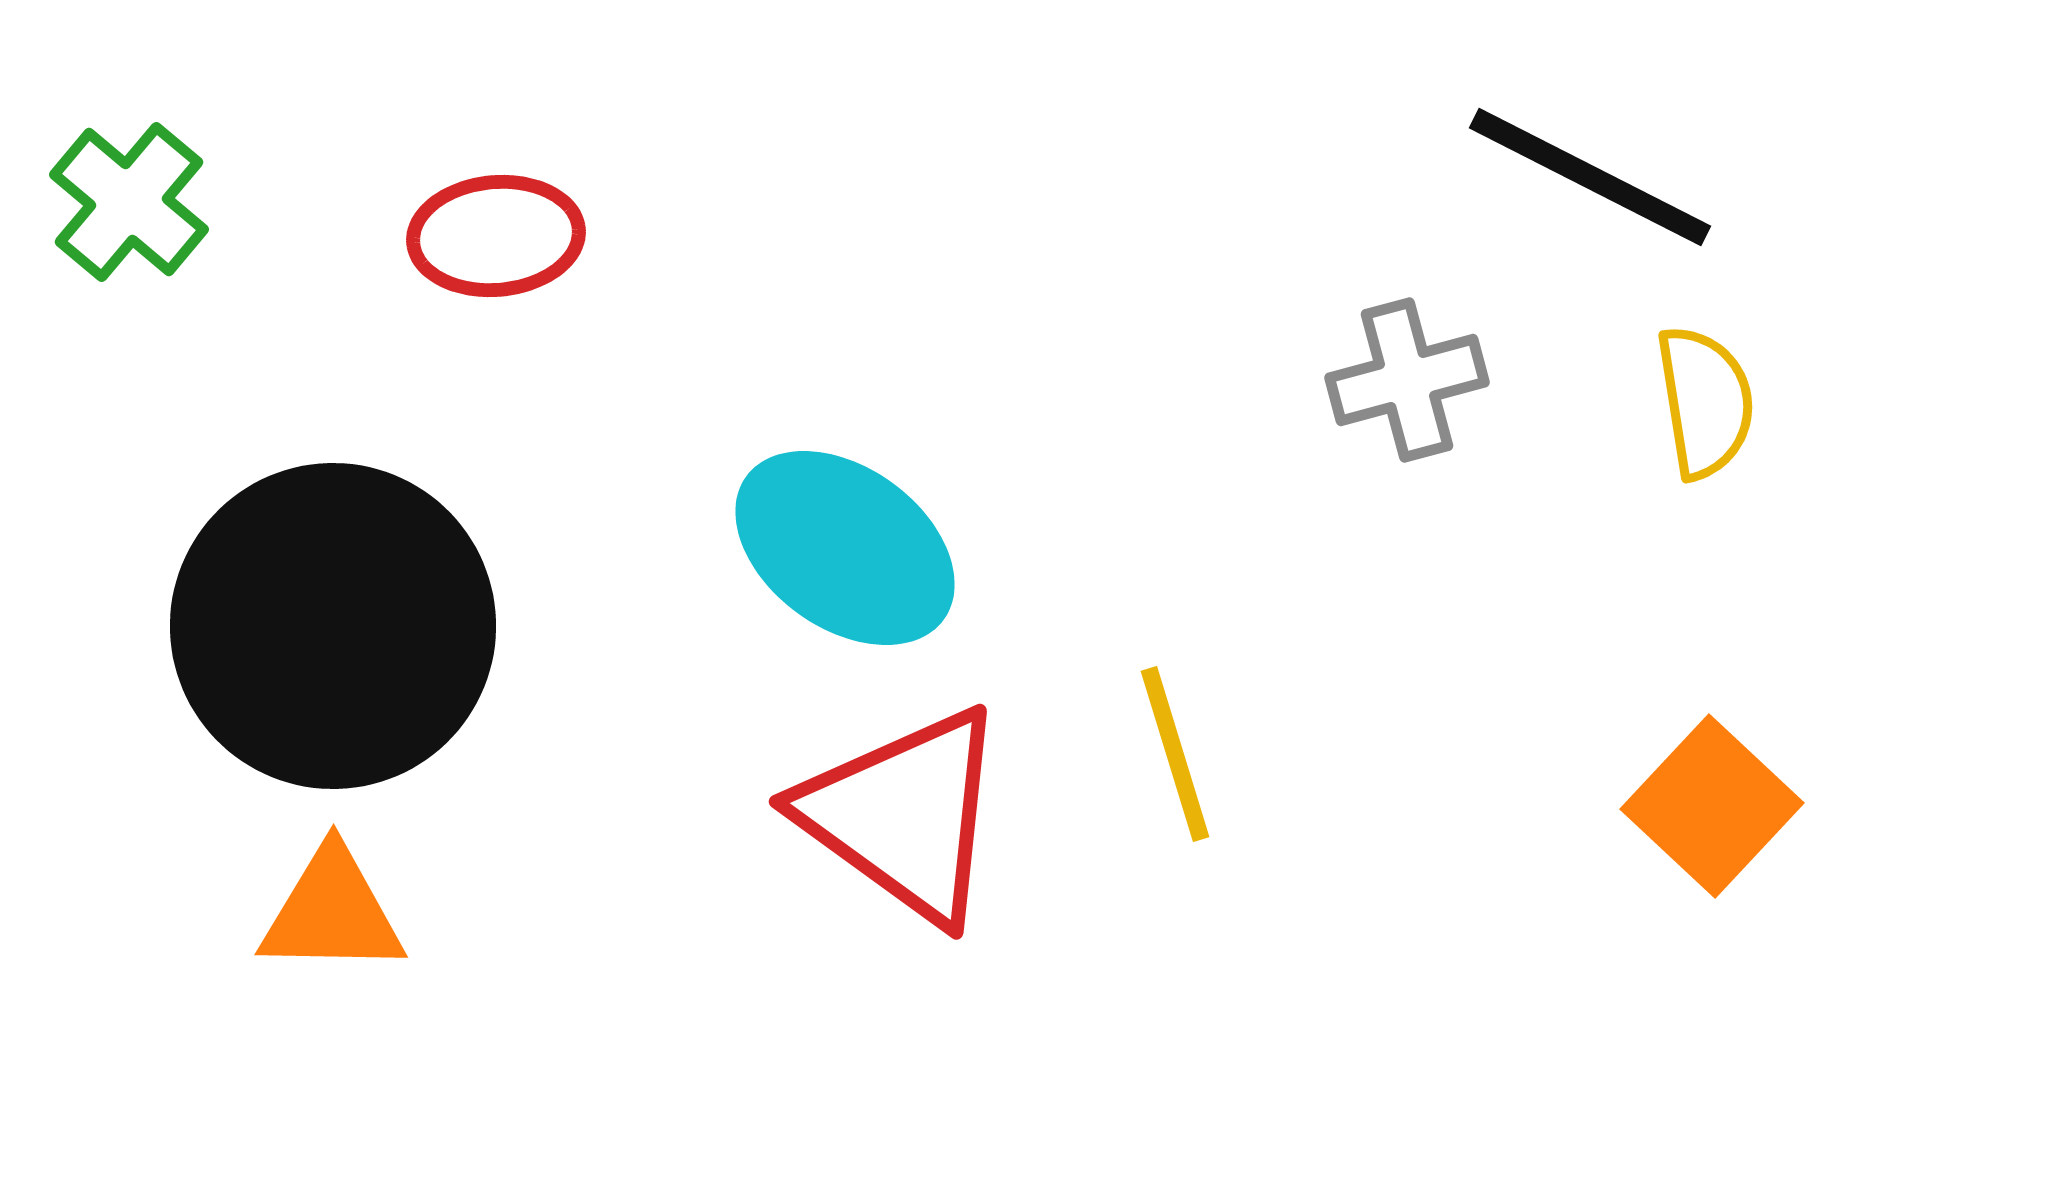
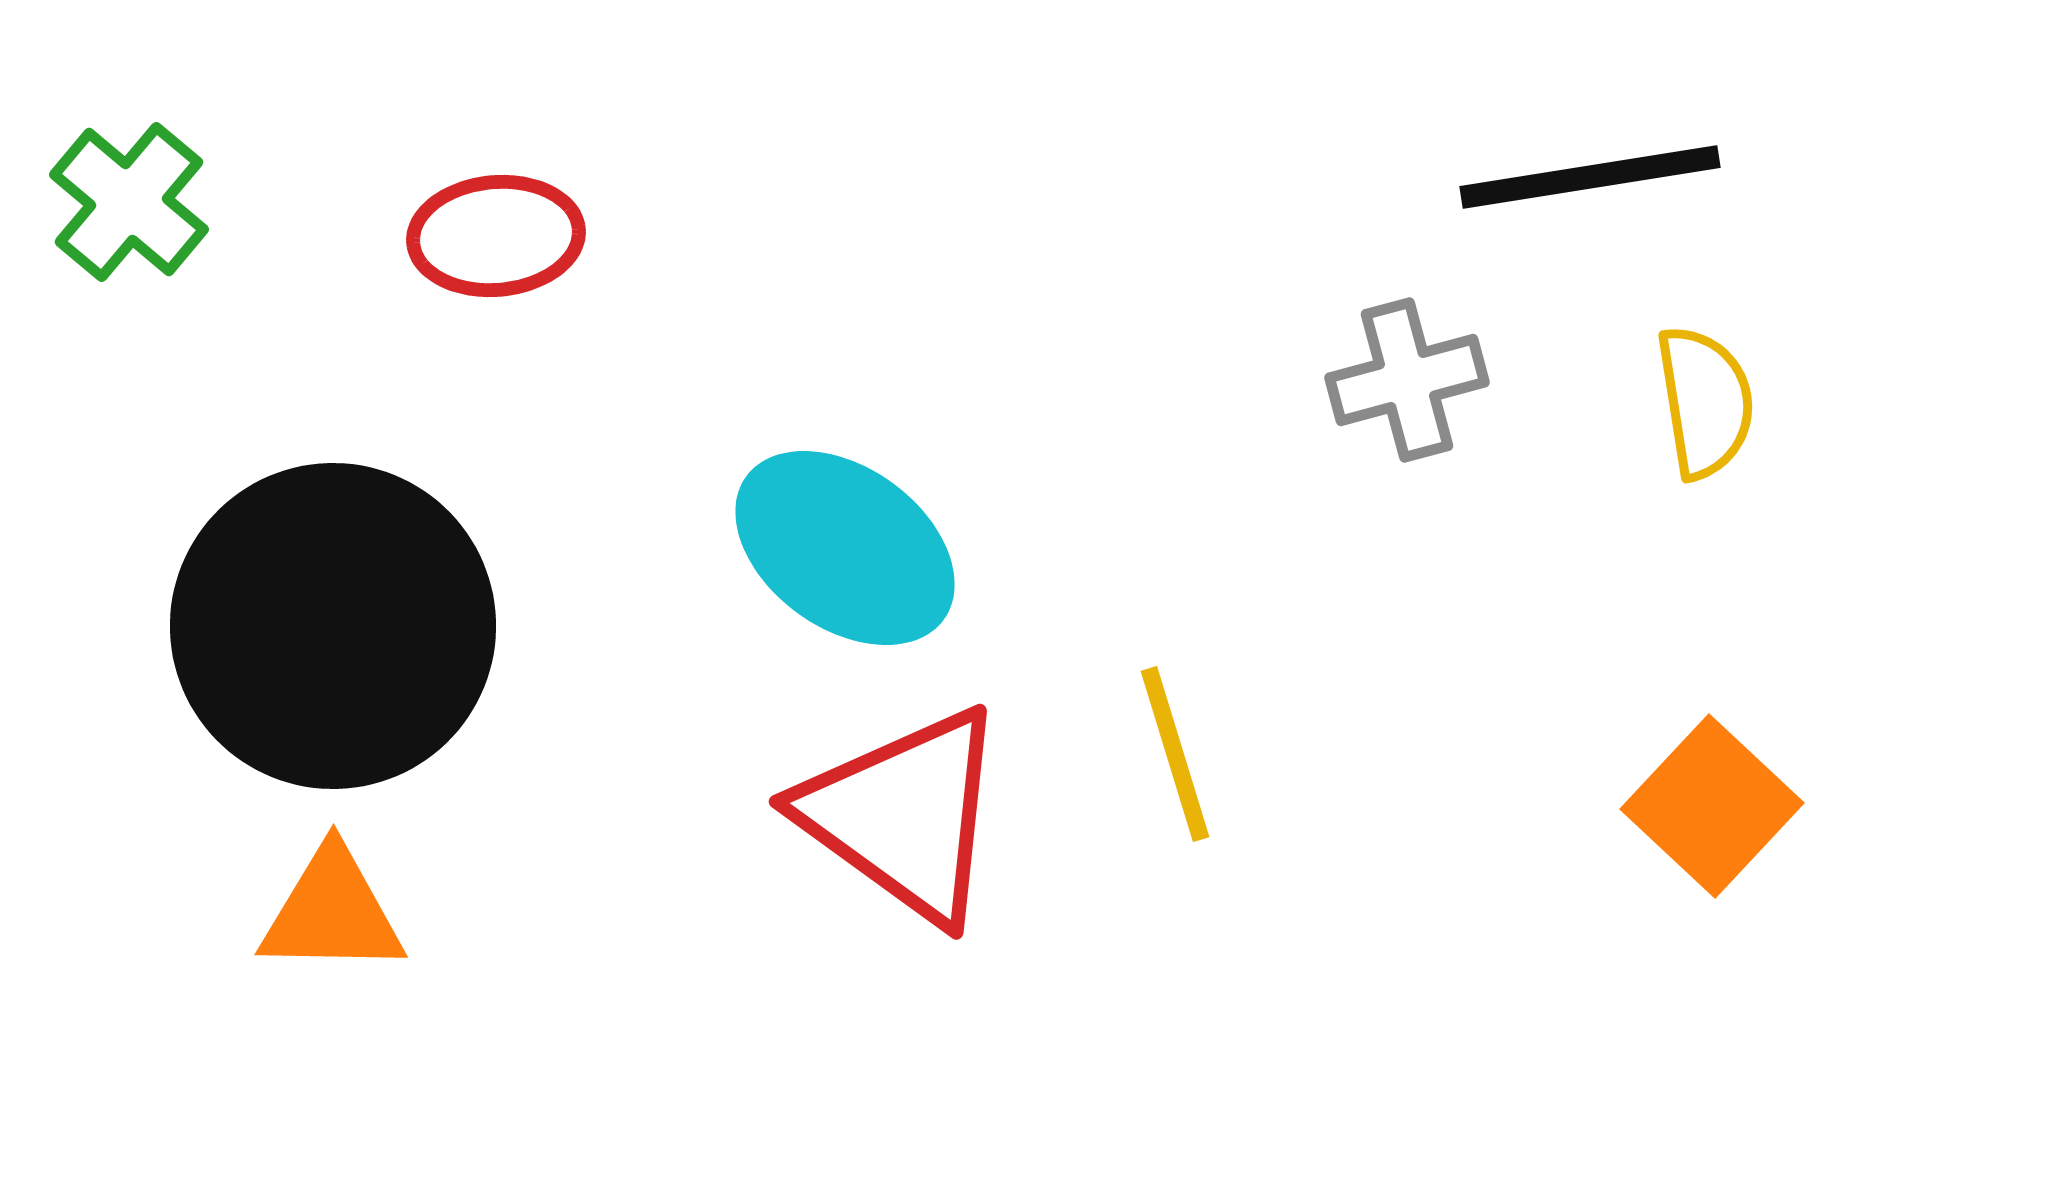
black line: rotated 36 degrees counterclockwise
